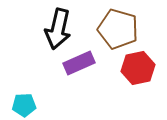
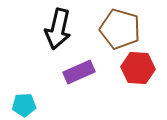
brown pentagon: moved 2 px right
purple rectangle: moved 9 px down
red hexagon: rotated 16 degrees clockwise
